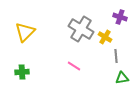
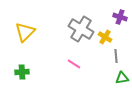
pink line: moved 2 px up
